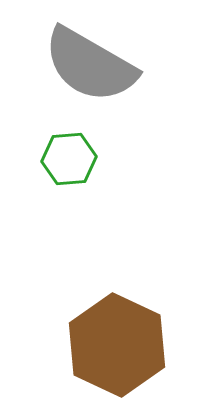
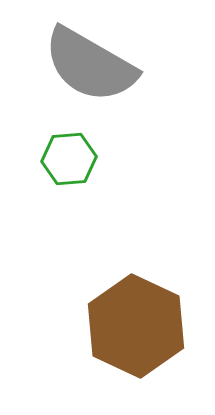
brown hexagon: moved 19 px right, 19 px up
